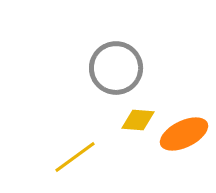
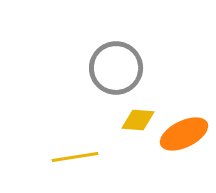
yellow line: rotated 27 degrees clockwise
